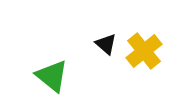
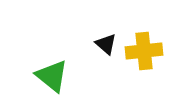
yellow cross: rotated 33 degrees clockwise
